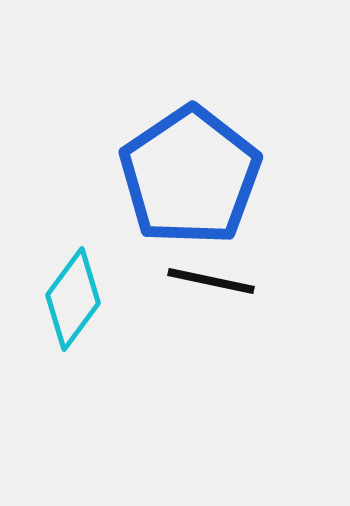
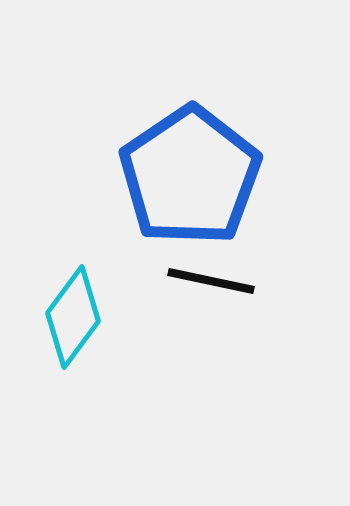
cyan diamond: moved 18 px down
